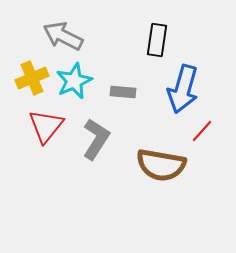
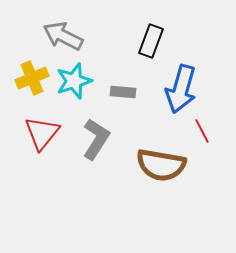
black rectangle: moved 6 px left, 1 px down; rotated 12 degrees clockwise
cyan star: rotated 6 degrees clockwise
blue arrow: moved 2 px left
red triangle: moved 4 px left, 7 px down
red line: rotated 70 degrees counterclockwise
